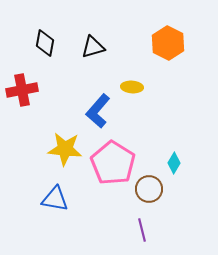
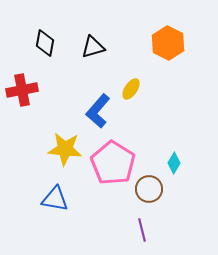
yellow ellipse: moved 1 px left, 2 px down; rotated 60 degrees counterclockwise
